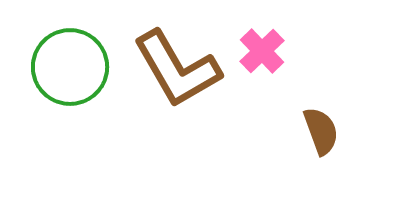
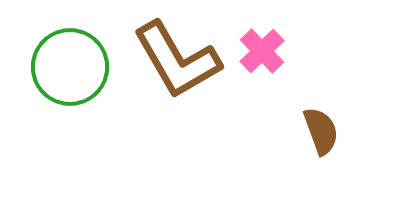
brown L-shape: moved 9 px up
